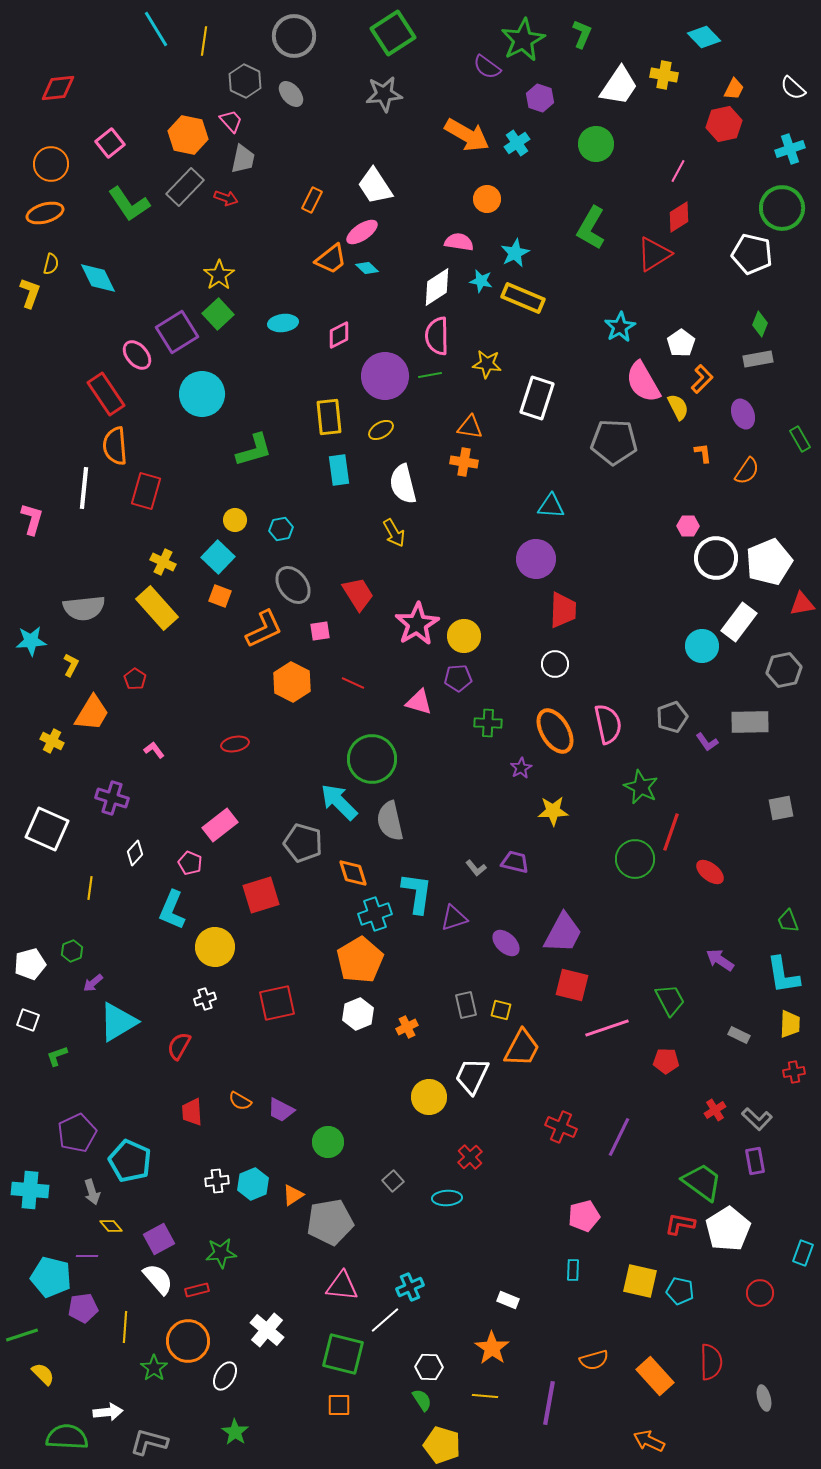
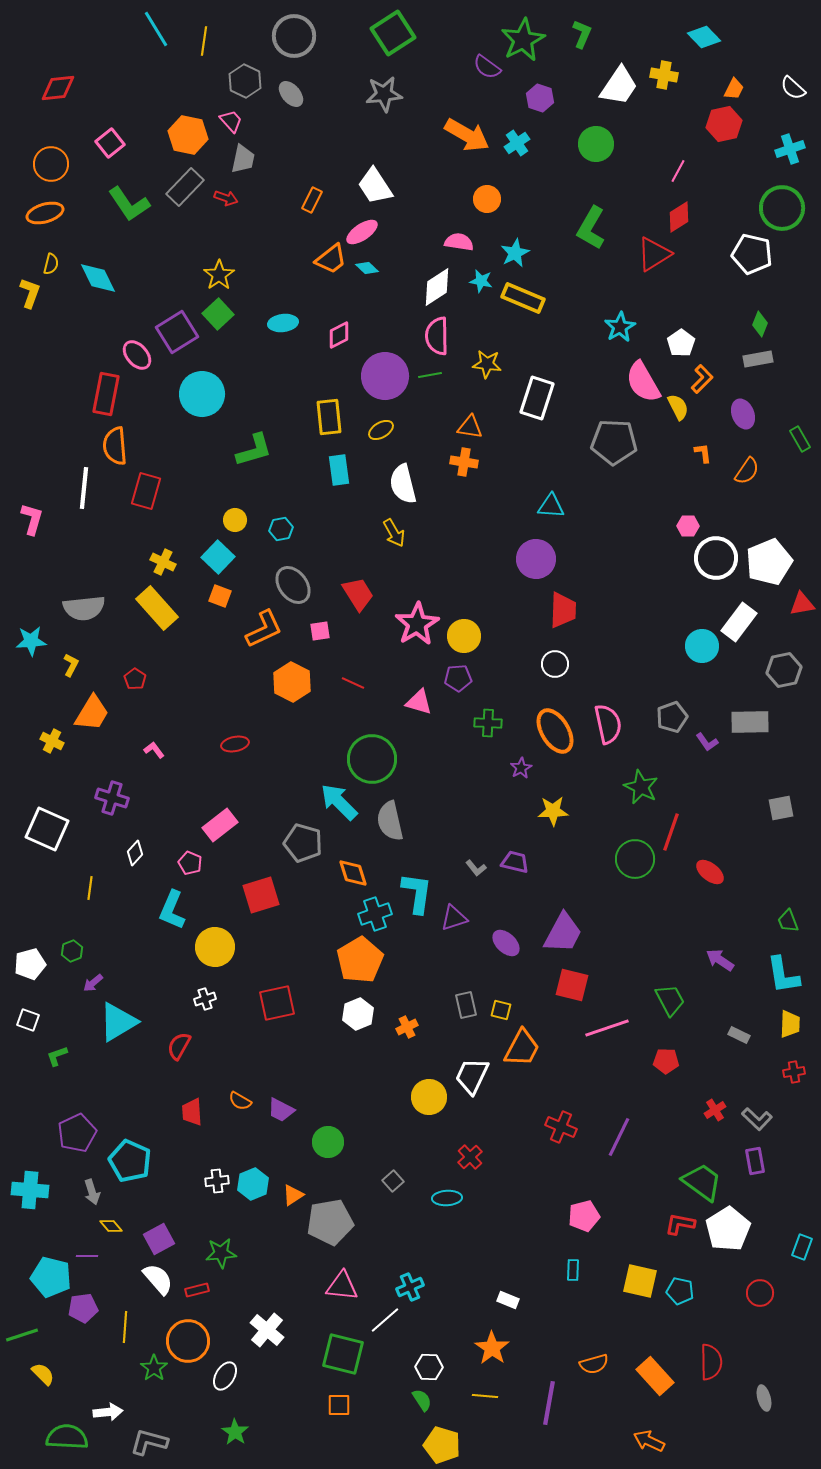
red rectangle at (106, 394): rotated 45 degrees clockwise
cyan rectangle at (803, 1253): moved 1 px left, 6 px up
orange semicircle at (594, 1360): moved 4 px down
